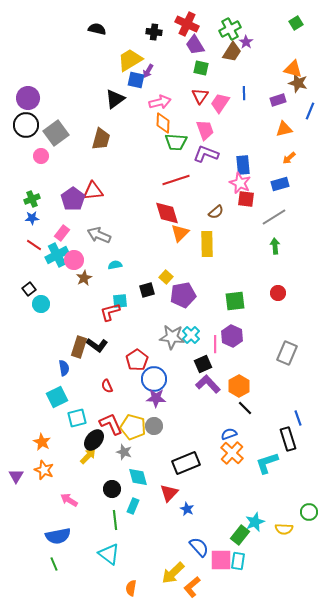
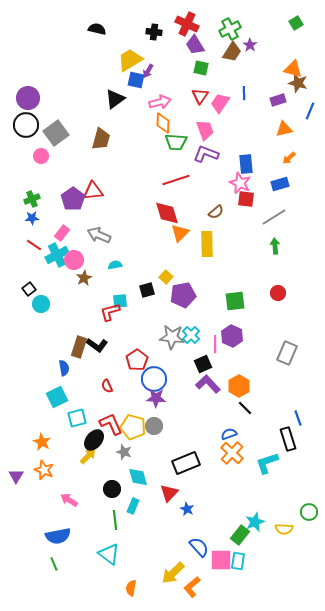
purple star at (246, 42): moved 4 px right, 3 px down
blue rectangle at (243, 165): moved 3 px right, 1 px up
